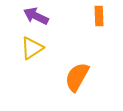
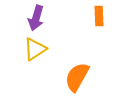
purple arrow: moved 2 px down; rotated 100 degrees counterclockwise
yellow triangle: moved 3 px right, 1 px down
